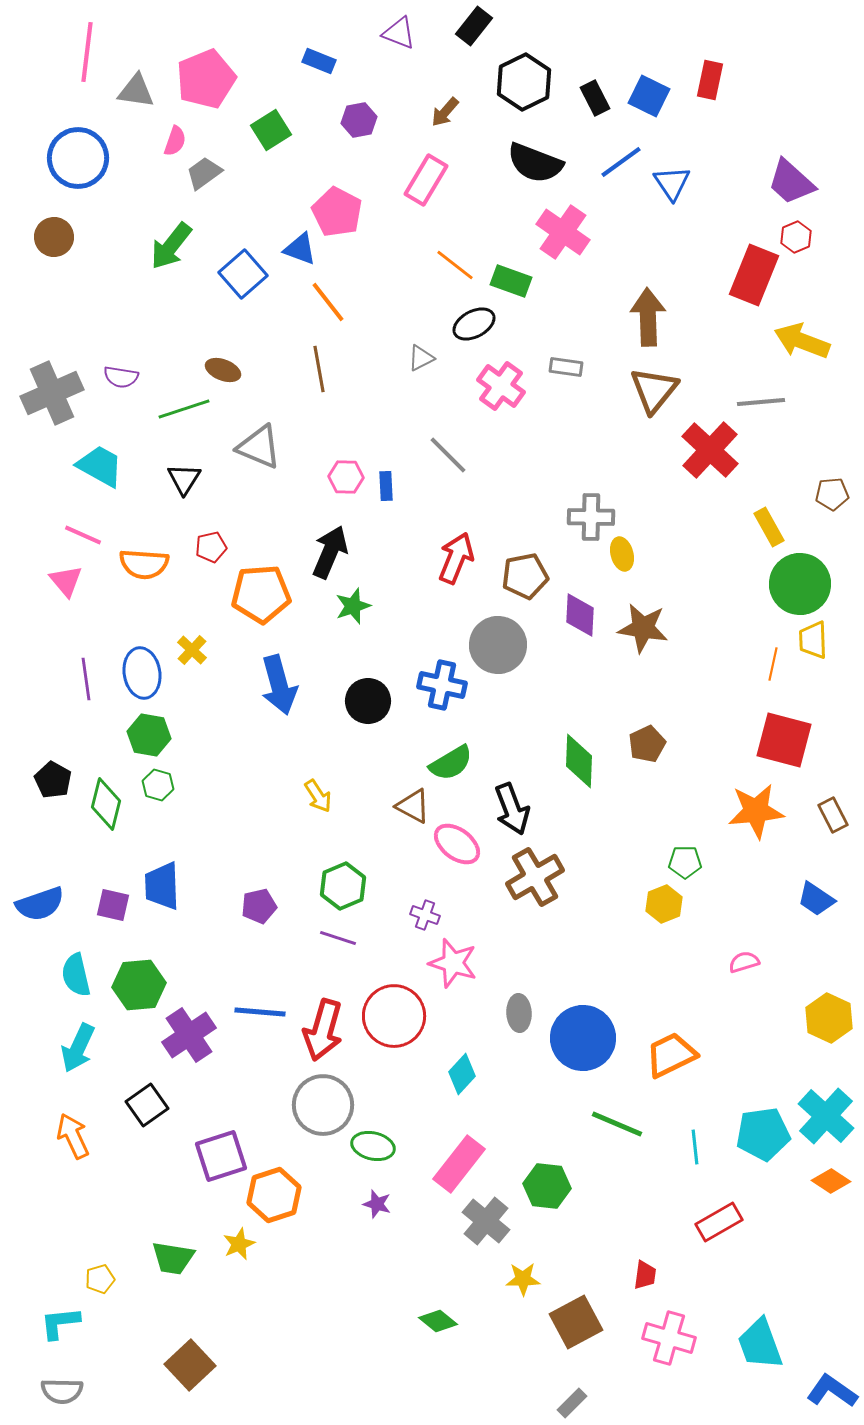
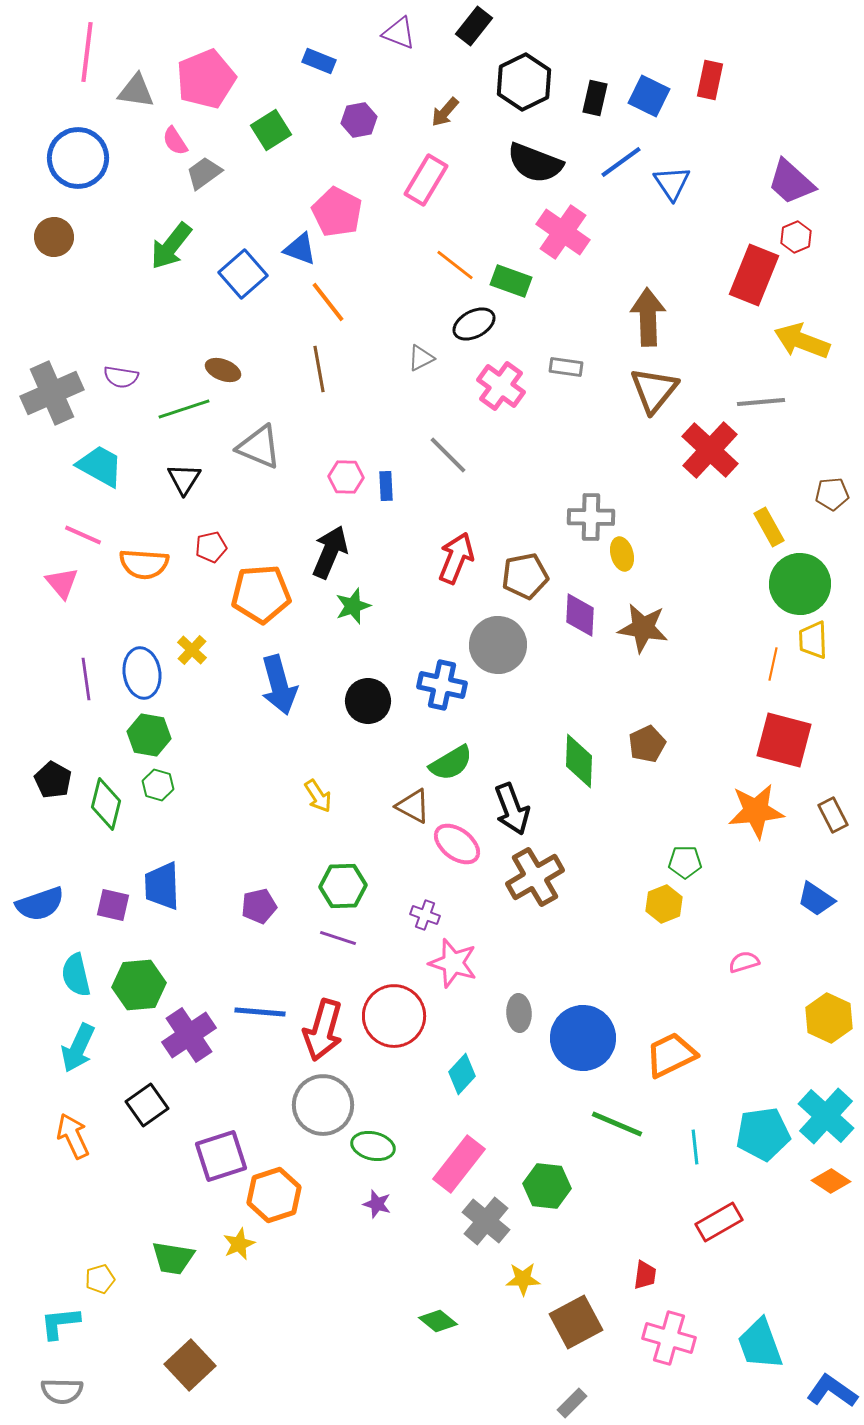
black rectangle at (595, 98): rotated 40 degrees clockwise
pink semicircle at (175, 141): rotated 128 degrees clockwise
pink triangle at (66, 581): moved 4 px left, 2 px down
green hexagon at (343, 886): rotated 21 degrees clockwise
